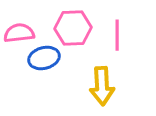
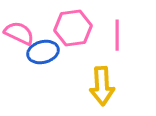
pink hexagon: rotated 6 degrees counterclockwise
pink semicircle: rotated 32 degrees clockwise
blue ellipse: moved 1 px left, 6 px up
